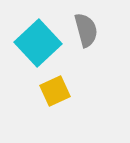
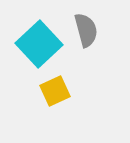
cyan square: moved 1 px right, 1 px down
